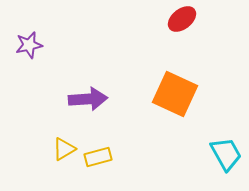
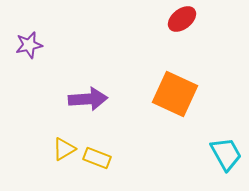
yellow rectangle: moved 1 px left, 1 px down; rotated 36 degrees clockwise
